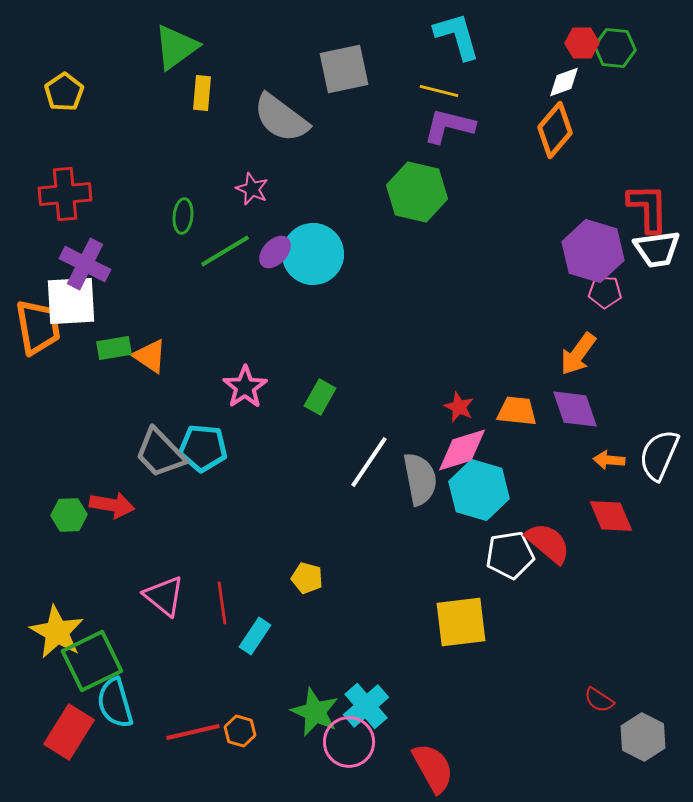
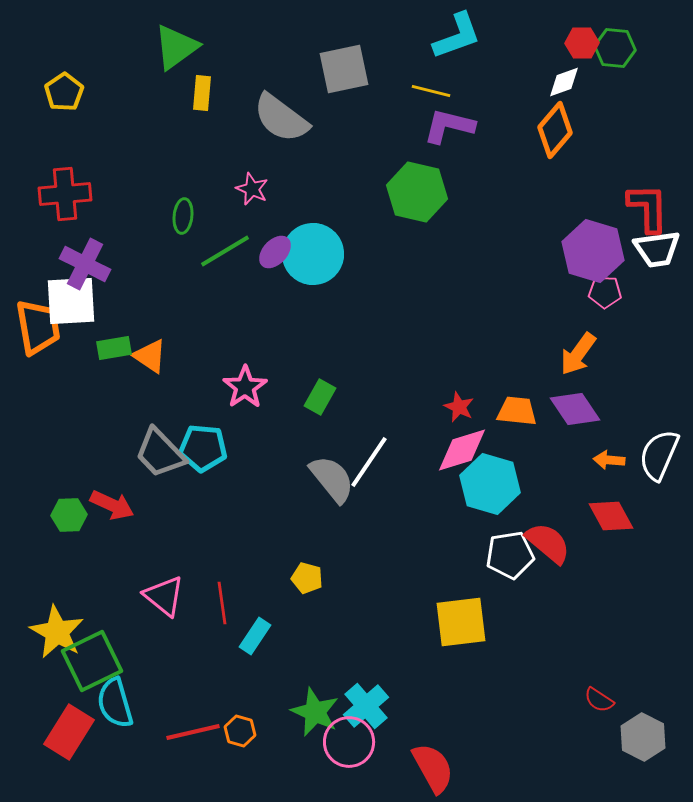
cyan L-shape at (457, 36): rotated 86 degrees clockwise
yellow line at (439, 91): moved 8 px left
purple diamond at (575, 409): rotated 15 degrees counterclockwise
gray semicircle at (420, 479): moved 88 px left; rotated 28 degrees counterclockwise
cyan hexagon at (479, 490): moved 11 px right, 6 px up
red arrow at (112, 505): rotated 15 degrees clockwise
red diamond at (611, 516): rotated 6 degrees counterclockwise
